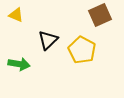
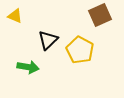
yellow triangle: moved 1 px left, 1 px down
yellow pentagon: moved 2 px left
green arrow: moved 9 px right, 3 px down
